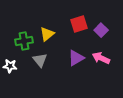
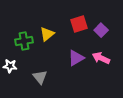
gray triangle: moved 17 px down
